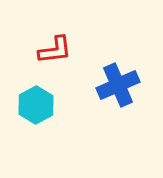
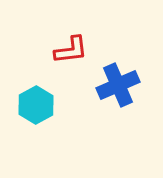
red L-shape: moved 16 px right
